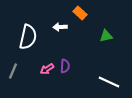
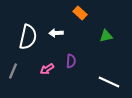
white arrow: moved 4 px left, 6 px down
purple semicircle: moved 6 px right, 5 px up
